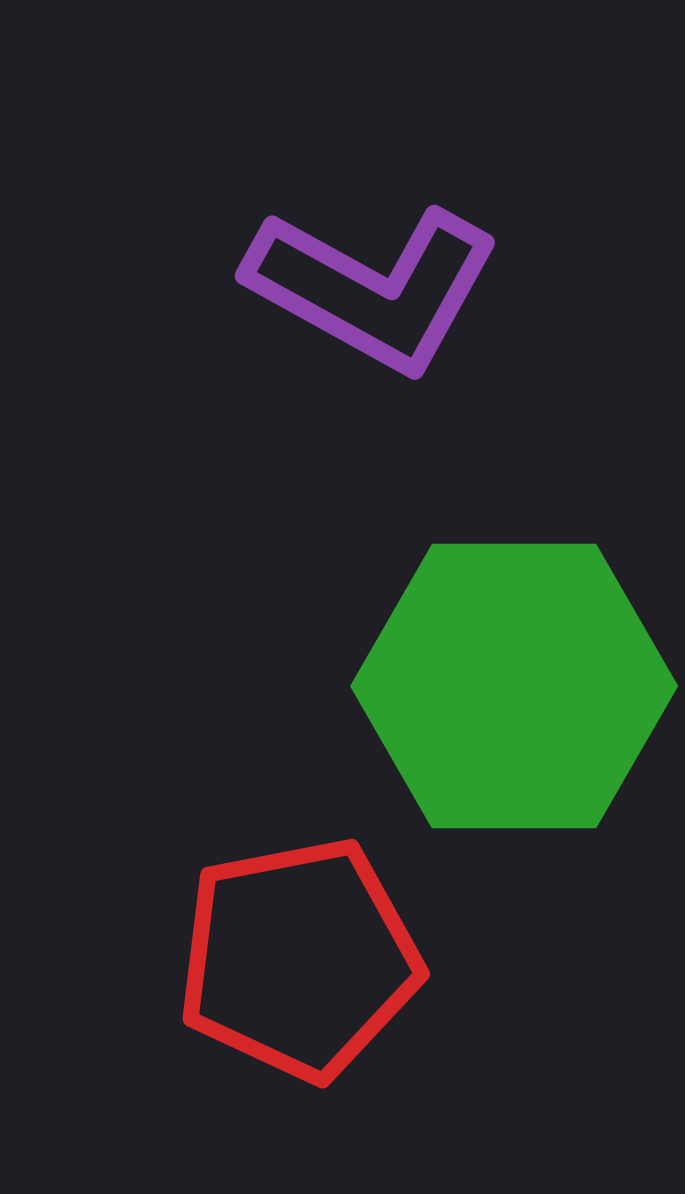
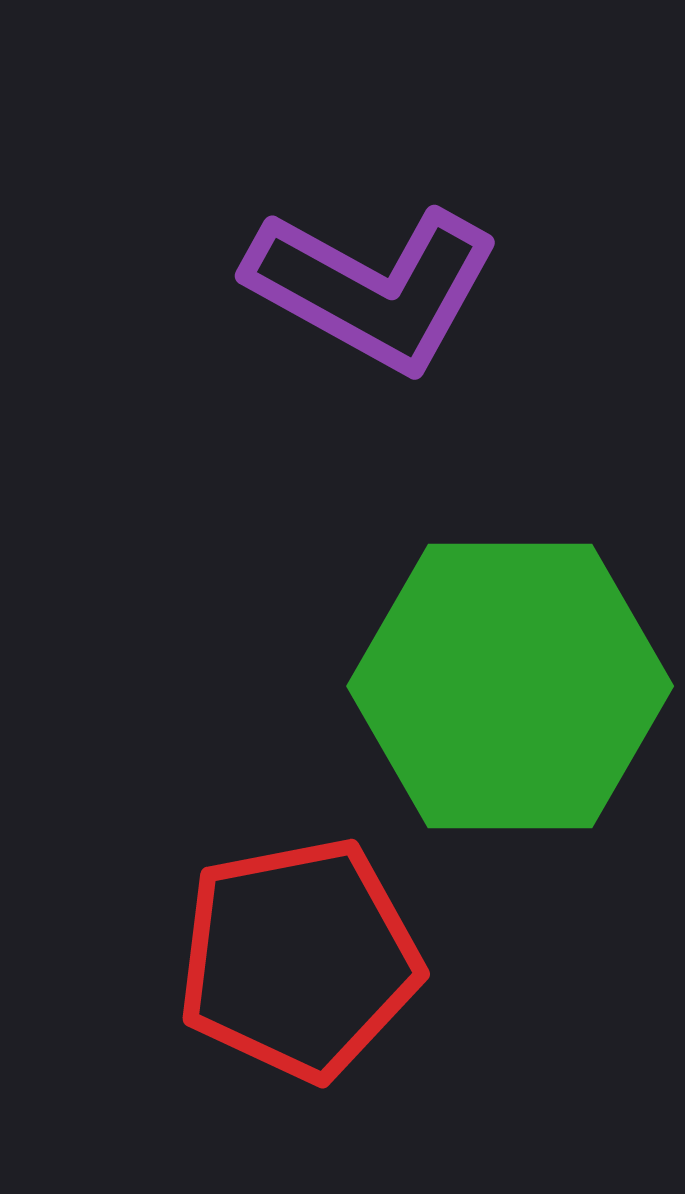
green hexagon: moved 4 px left
